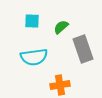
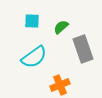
cyan semicircle: rotated 28 degrees counterclockwise
orange cross: rotated 12 degrees counterclockwise
